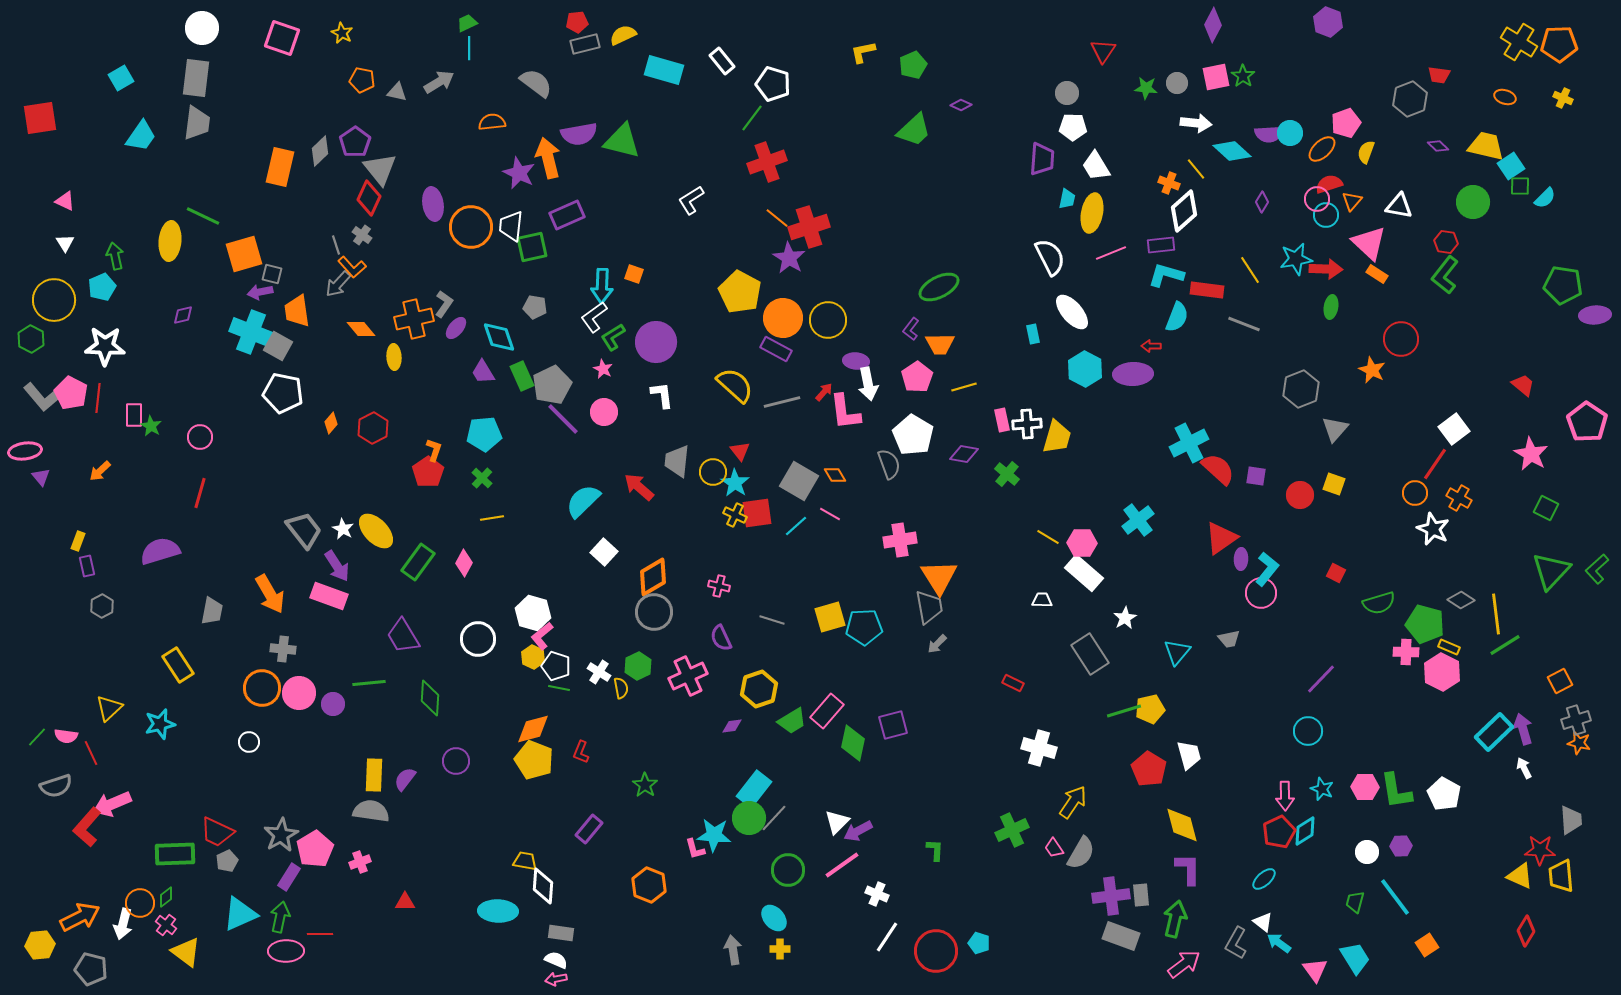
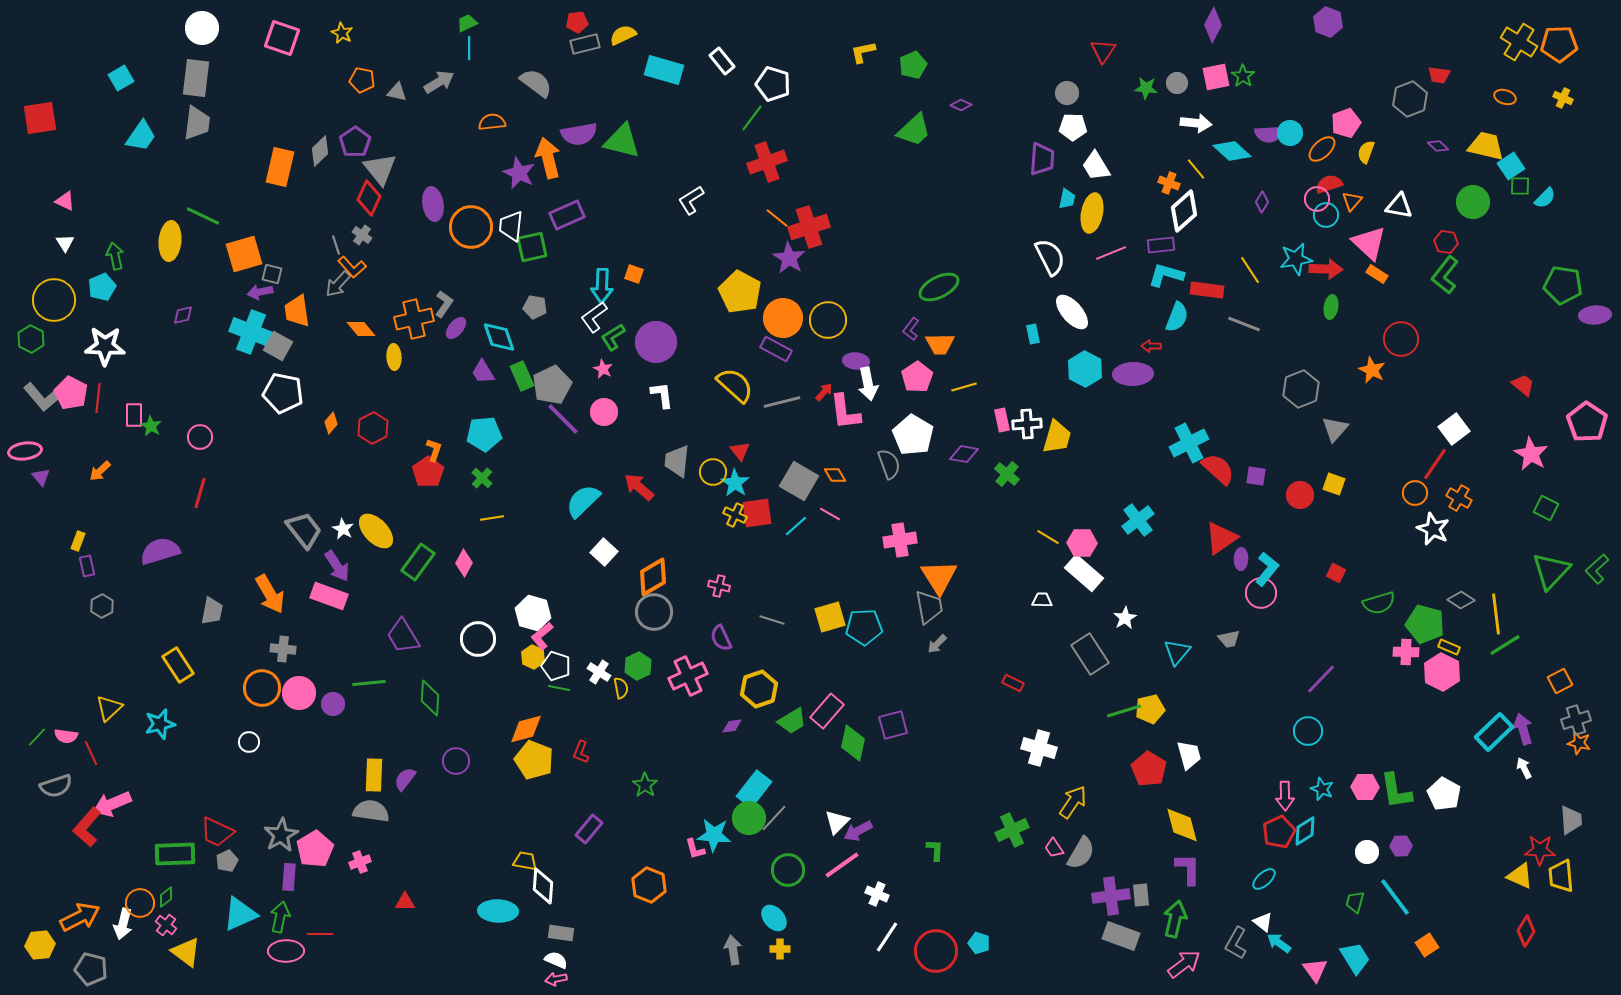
orange diamond at (533, 729): moved 7 px left
purple rectangle at (289, 877): rotated 28 degrees counterclockwise
